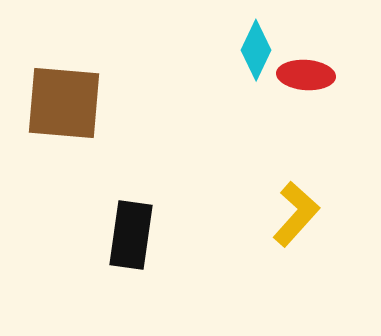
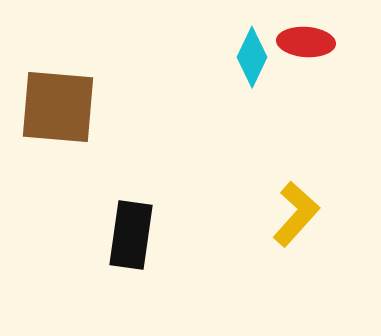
cyan diamond: moved 4 px left, 7 px down
red ellipse: moved 33 px up
brown square: moved 6 px left, 4 px down
